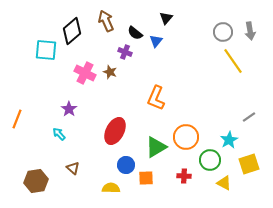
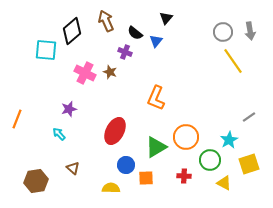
purple star: rotated 21 degrees clockwise
